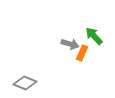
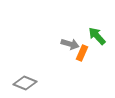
green arrow: moved 3 px right
